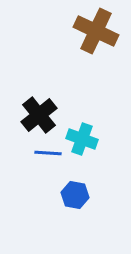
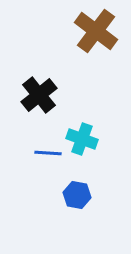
brown cross: rotated 12 degrees clockwise
black cross: moved 20 px up
blue hexagon: moved 2 px right
